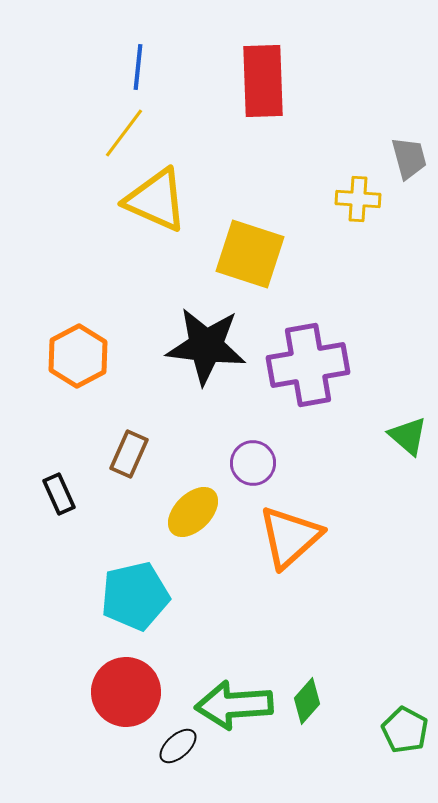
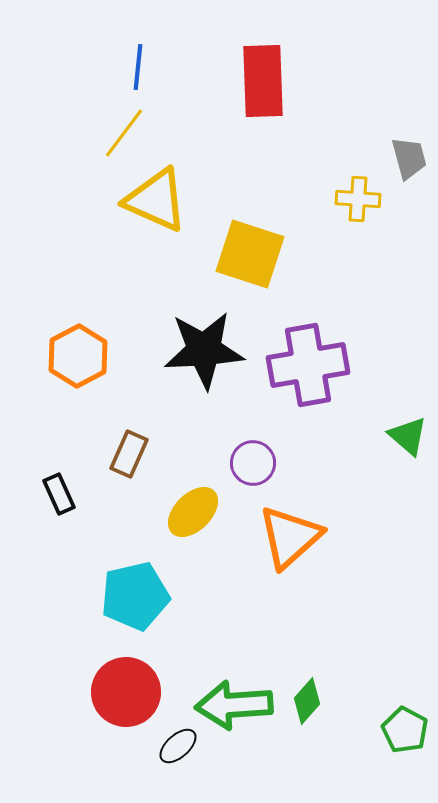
black star: moved 2 px left, 4 px down; rotated 10 degrees counterclockwise
